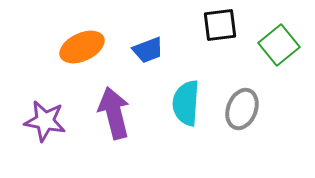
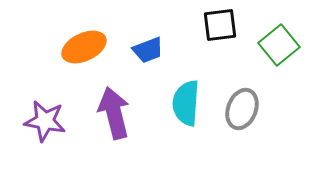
orange ellipse: moved 2 px right
